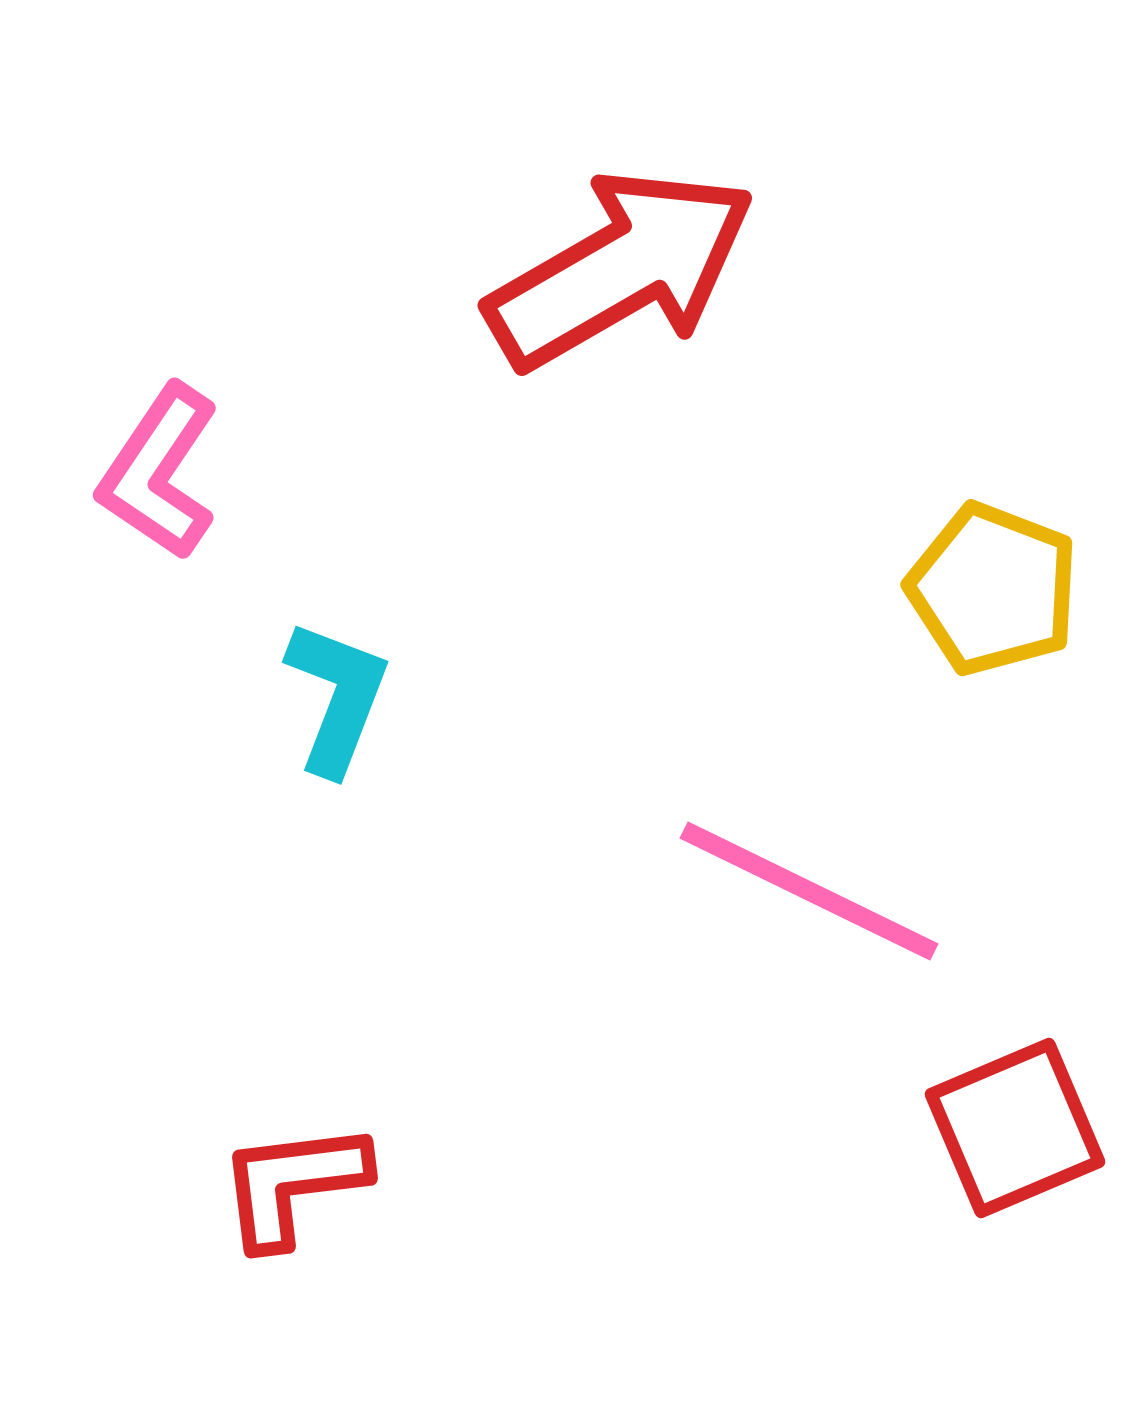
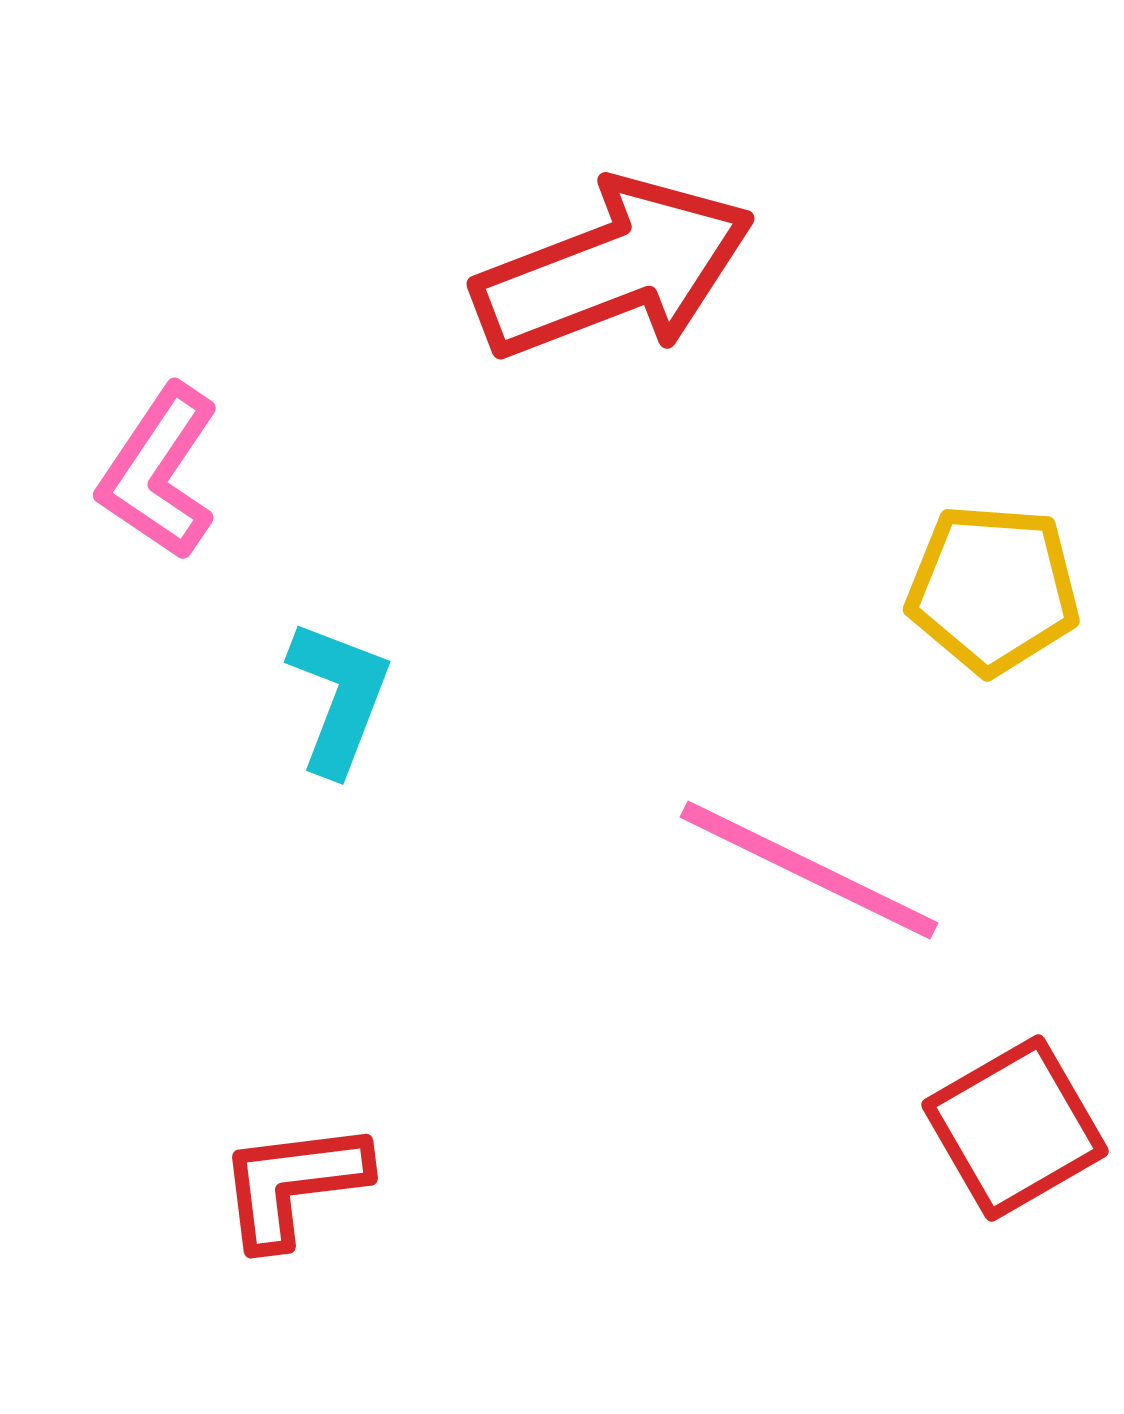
red arrow: moved 7 px left; rotated 9 degrees clockwise
yellow pentagon: rotated 17 degrees counterclockwise
cyan L-shape: moved 2 px right
pink line: moved 21 px up
red square: rotated 7 degrees counterclockwise
